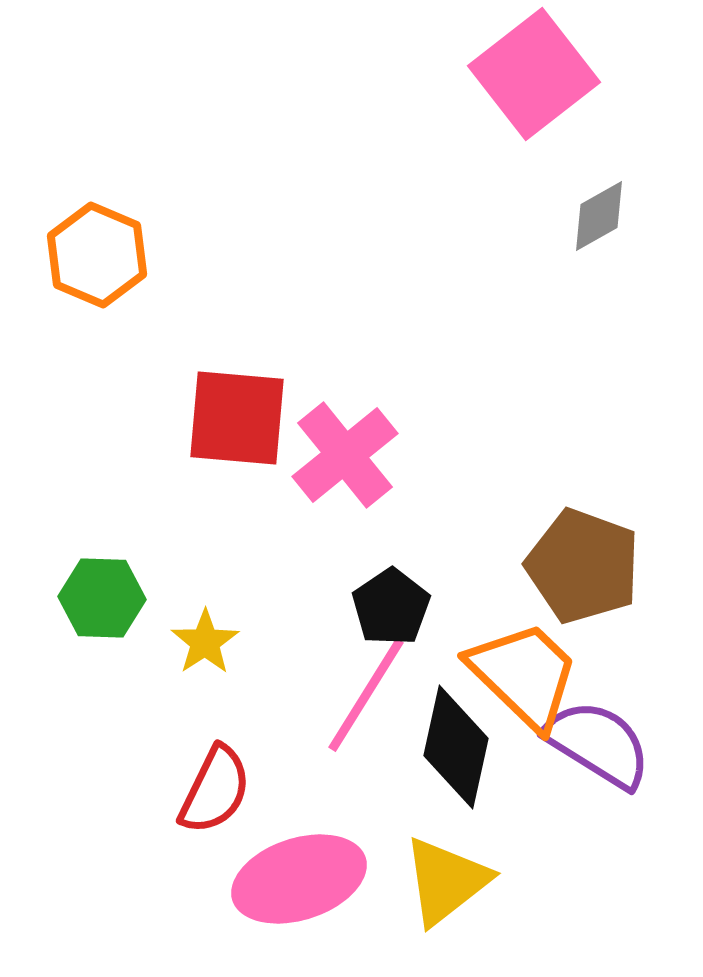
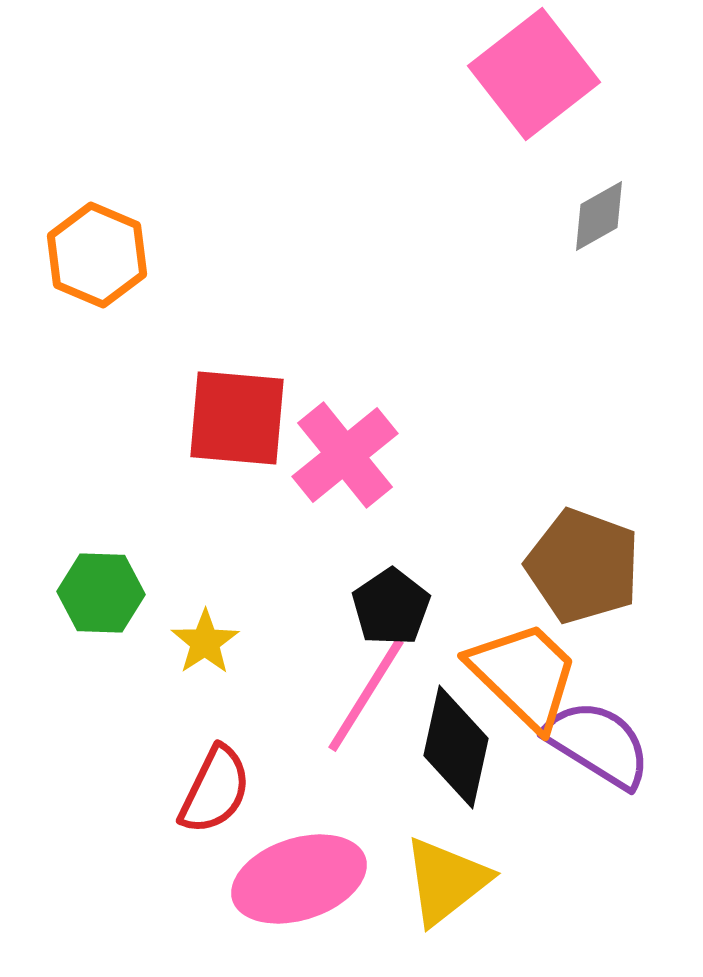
green hexagon: moved 1 px left, 5 px up
